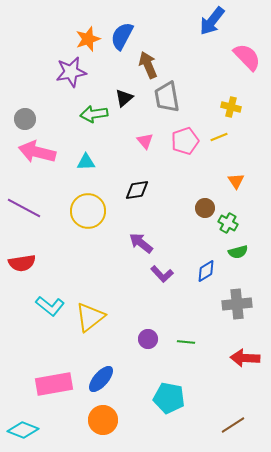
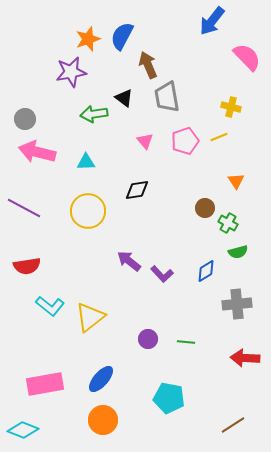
black triangle: rotated 42 degrees counterclockwise
purple arrow: moved 12 px left, 18 px down
red semicircle: moved 5 px right, 3 px down
pink rectangle: moved 9 px left
